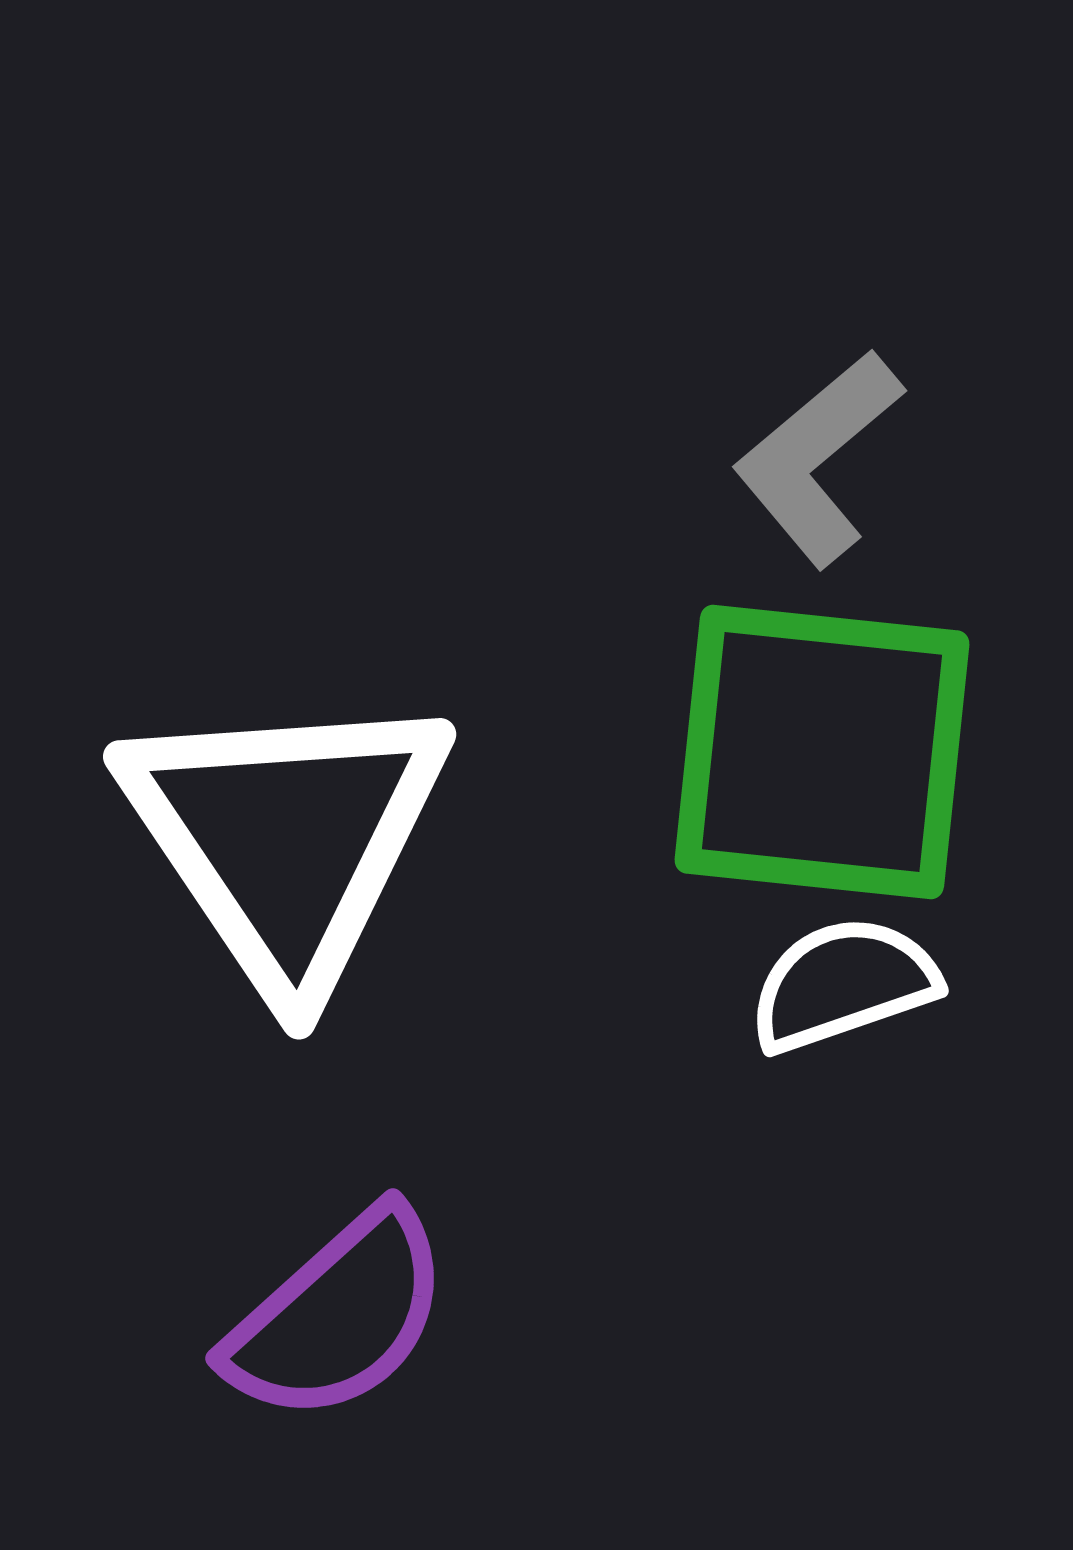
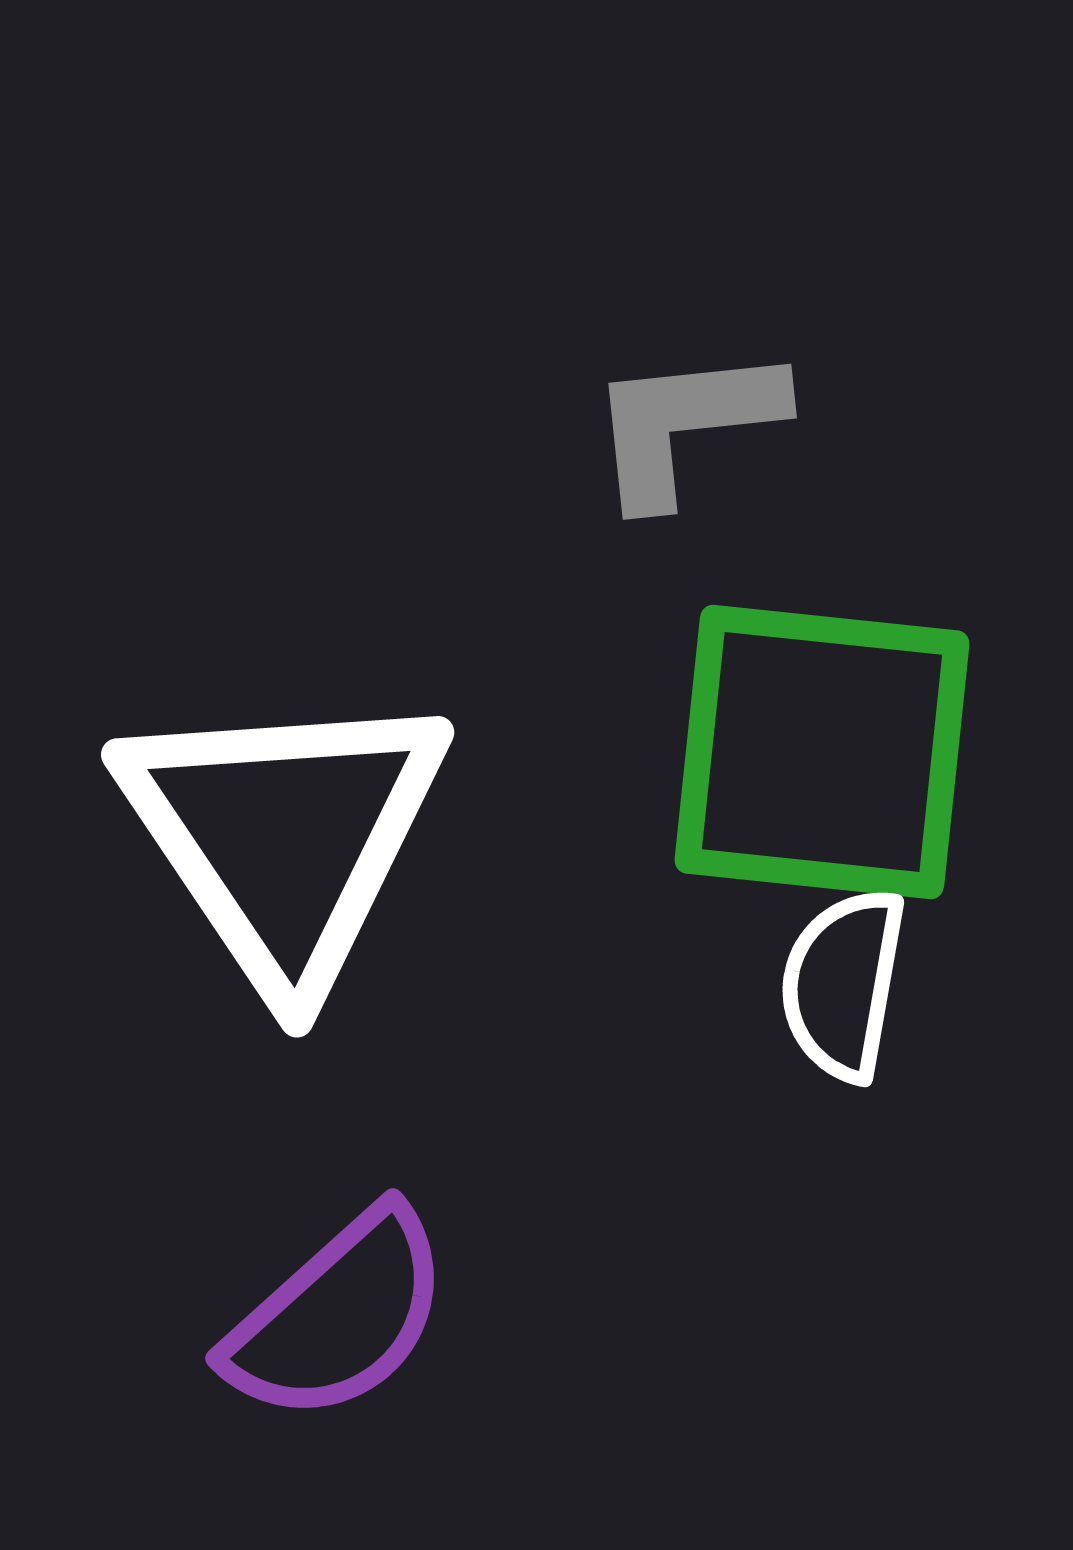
gray L-shape: moved 133 px left, 34 px up; rotated 34 degrees clockwise
white triangle: moved 2 px left, 2 px up
white semicircle: rotated 61 degrees counterclockwise
